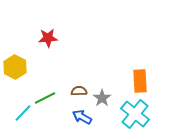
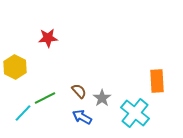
orange rectangle: moved 17 px right
brown semicircle: rotated 49 degrees clockwise
cyan cross: moved 1 px up
